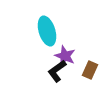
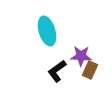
purple star: moved 16 px right; rotated 20 degrees counterclockwise
